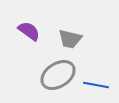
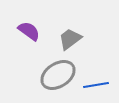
gray trapezoid: rotated 130 degrees clockwise
blue line: rotated 20 degrees counterclockwise
